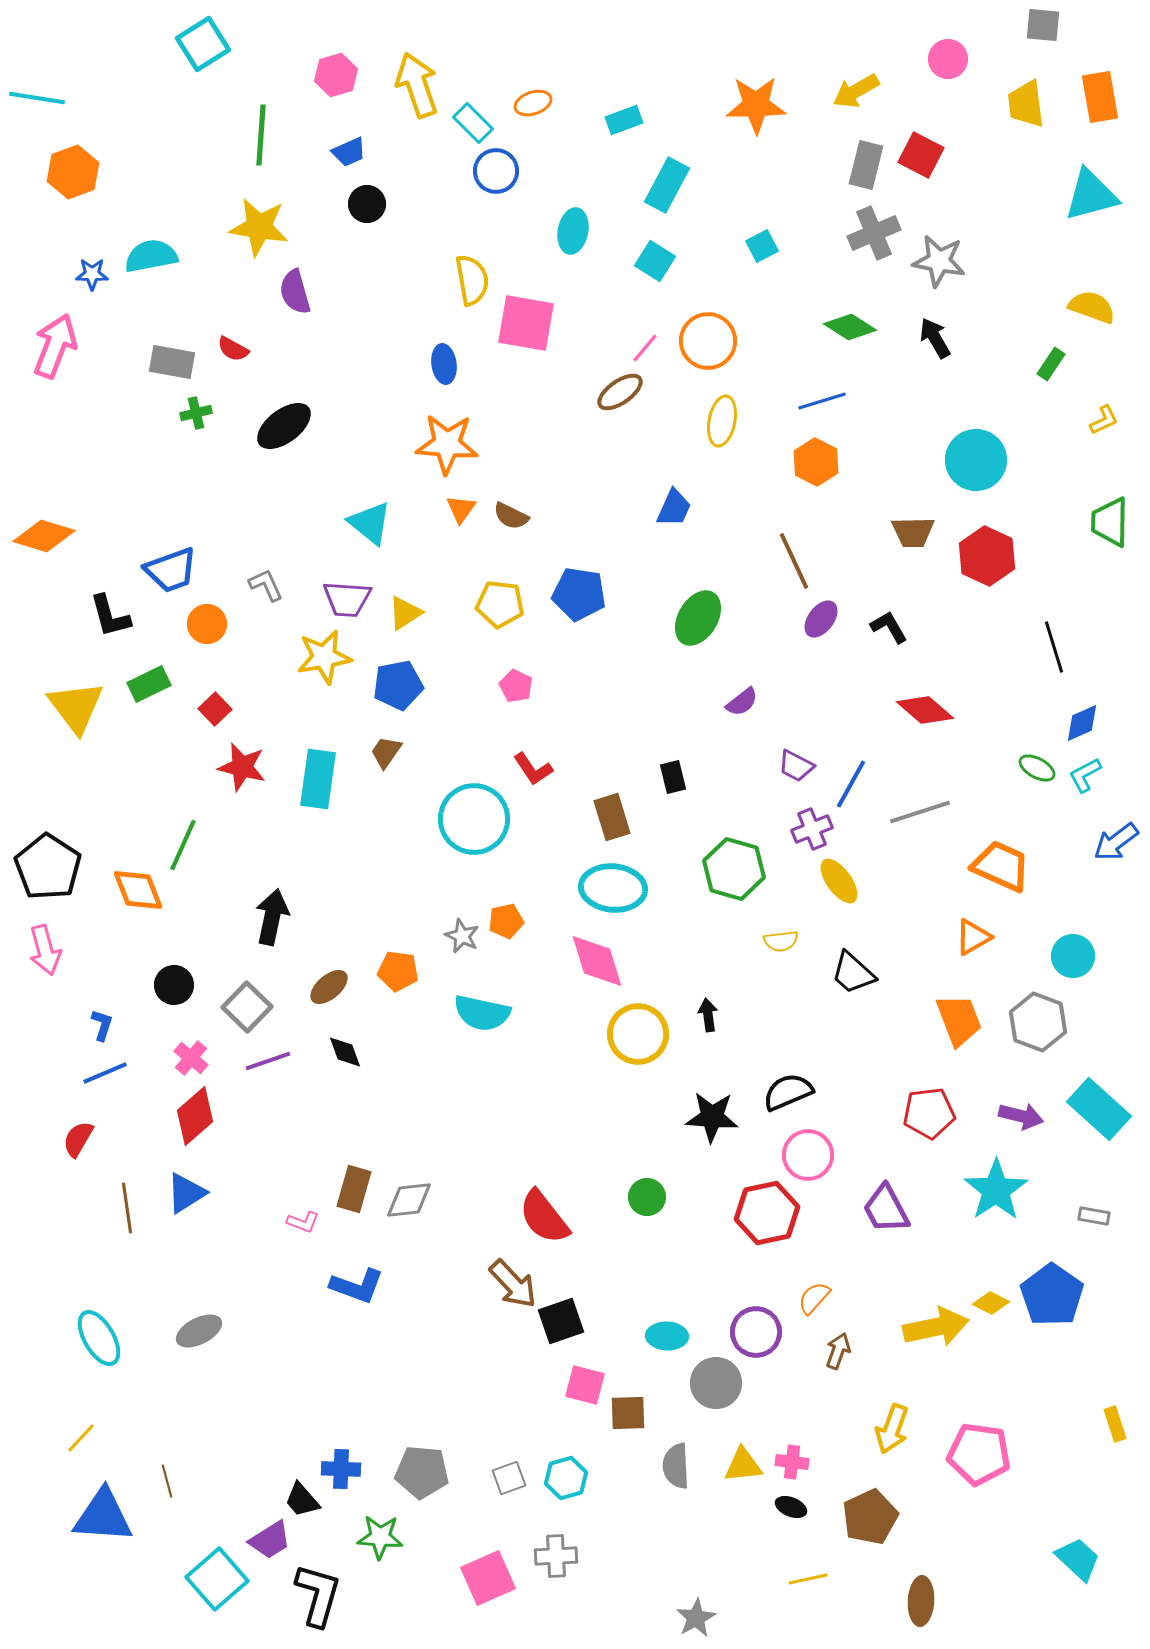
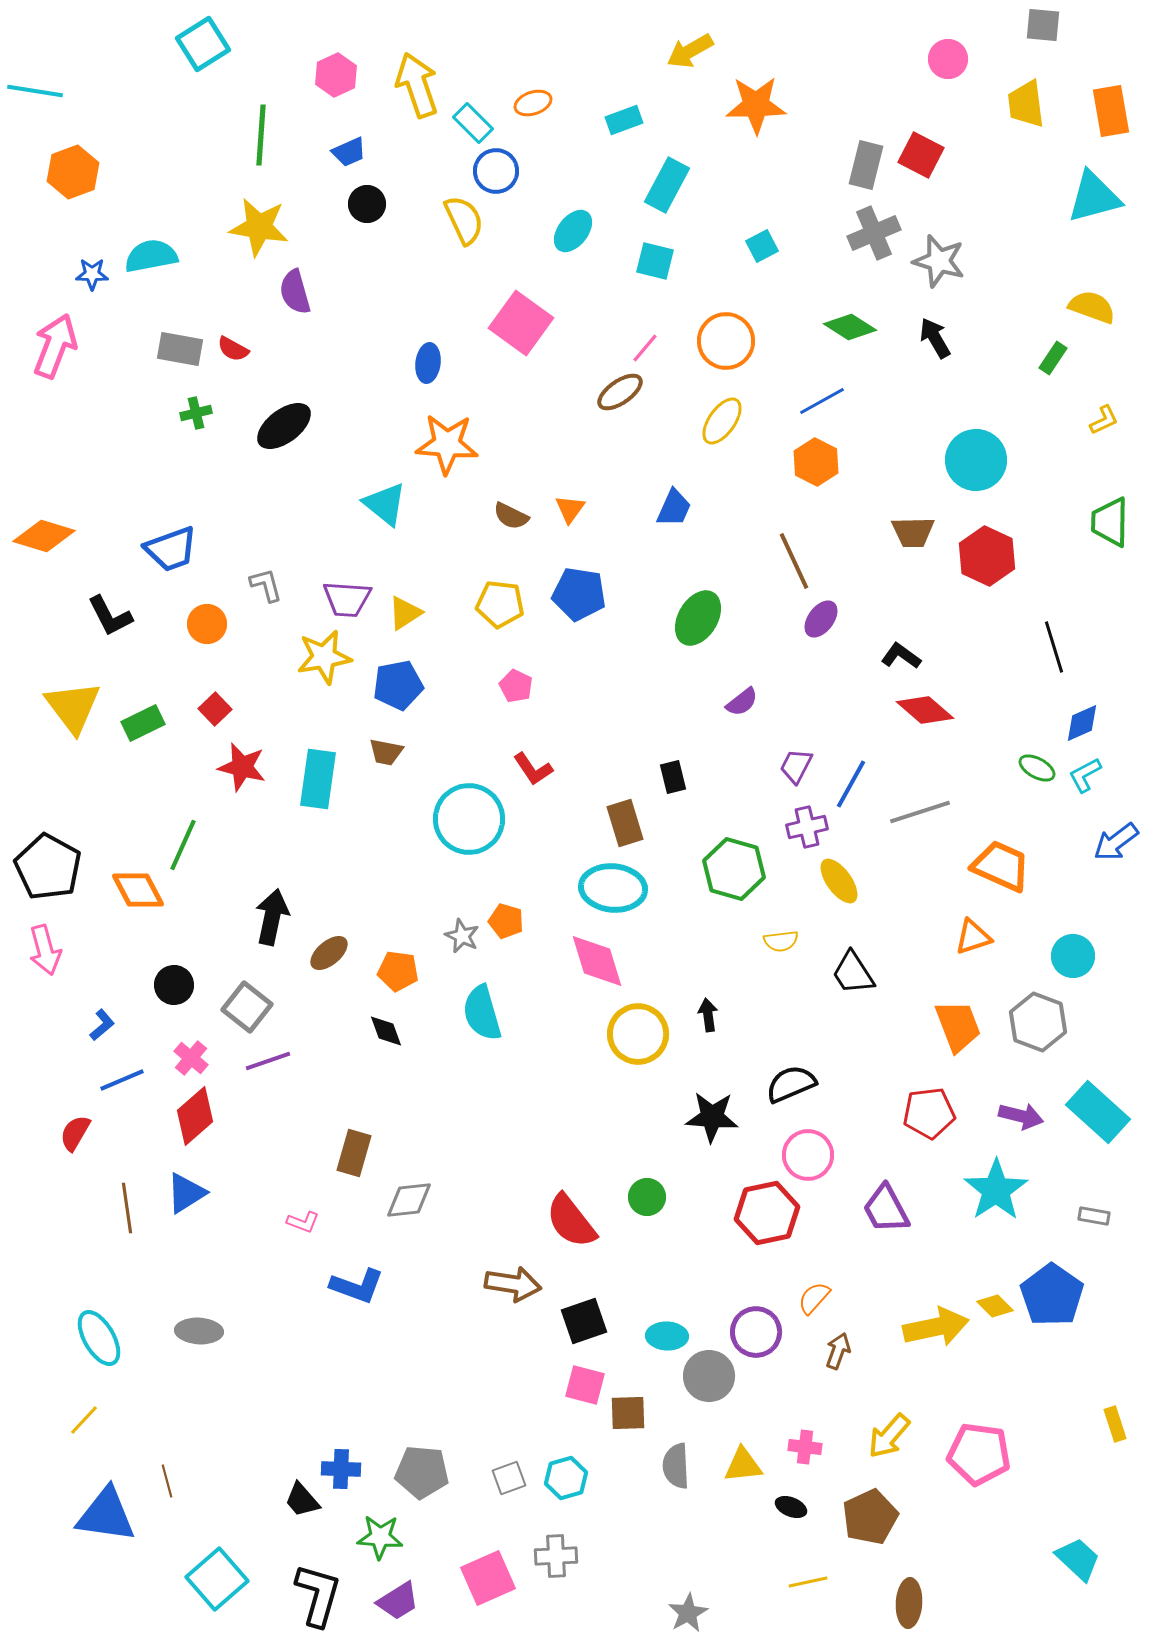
pink hexagon at (336, 75): rotated 9 degrees counterclockwise
yellow arrow at (856, 91): moved 166 px left, 40 px up
orange rectangle at (1100, 97): moved 11 px right, 14 px down
cyan line at (37, 98): moved 2 px left, 7 px up
cyan triangle at (1091, 195): moved 3 px right, 2 px down
cyan ellipse at (573, 231): rotated 27 degrees clockwise
cyan square at (655, 261): rotated 18 degrees counterclockwise
gray star at (939, 261): rotated 6 degrees clockwise
yellow semicircle at (472, 280): moved 8 px left, 60 px up; rotated 15 degrees counterclockwise
pink square at (526, 323): moved 5 px left; rotated 26 degrees clockwise
orange circle at (708, 341): moved 18 px right
gray rectangle at (172, 362): moved 8 px right, 13 px up
blue ellipse at (444, 364): moved 16 px left, 1 px up; rotated 15 degrees clockwise
green rectangle at (1051, 364): moved 2 px right, 6 px up
blue line at (822, 401): rotated 12 degrees counterclockwise
yellow ellipse at (722, 421): rotated 24 degrees clockwise
orange triangle at (461, 509): moved 109 px right
cyan triangle at (370, 523): moved 15 px right, 19 px up
blue trapezoid at (171, 570): moved 21 px up
gray L-shape at (266, 585): rotated 9 degrees clockwise
black L-shape at (110, 616): rotated 12 degrees counterclockwise
black L-shape at (889, 627): moved 12 px right, 29 px down; rotated 24 degrees counterclockwise
green rectangle at (149, 684): moved 6 px left, 39 px down
yellow triangle at (76, 707): moved 3 px left
brown trapezoid at (386, 752): rotated 114 degrees counterclockwise
purple trapezoid at (796, 766): rotated 90 degrees clockwise
brown rectangle at (612, 817): moved 13 px right, 6 px down
cyan circle at (474, 819): moved 5 px left
purple cross at (812, 829): moved 5 px left, 2 px up; rotated 9 degrees clockwise
black pentagon at (48, 867): rotated 4 degrees counterclockwise
orange diamond at (138, 890): rotated 6 degrees counterclockwise
orange pentagon at (506, 921): rotated 28 degrees clockwise
orange triangle at (973, 937): rotated 12 degrees clockwise
black trapezoid at (853, 973): rotated 15 degrees clockwise
brown ellipse at (329, 987): moved 34 px up
gray square at (247, 1007): rotated 6 degrees counterclockwise
cyan semicircle at (482, 1013): rotated 62 degrees clockwise
orange trapezoid at (959, 1020): moved 1 px left, 6 px down
blue L-shape at (102, 1025): rotated 32 degrees clockwise
black diamond at (345, 1052): moved 41 px right, 21 px up
blue line at (105, 1073): moved 17 px right, 7 px down
black semicircle at (788, 1092): moved 3 px right, 8 px up
cyan rectangle at (1099, 1109): moved 1 px left, 3 px down
red semicircle at (78, 1139): moved 3 px left, 6 px up
brown rectangle at (354, 1189): moved 36 px up
red semicircle at (544, 1217): moved 27 px right, 4 px down
brown arrow at (513, 1284): rotated 38 degrees counterclockwise
yellow diamond at (991, 1303): moved 4 px right, 3 px down; rotated 18 degrees clockwise
black square at (561, 1321): moved 23 px right
gray ellipse at (199, 1331): rotated 30 degrees clockwise
gray circle at (716, 1383): moved 7 px left, 7 px up
yellow arrow at (892, 1429): moved 3 px left, 7 px down; rotated 21 degrees clockwise
yellow line at (81, 1438): moved 3 px right, 18 px up
pink cross at (792, 1462): moved 13 px right, 15 px up
blue triangle at (103, 1516): moved 3 px right, 1 px up; rotated 4 degrees clockwise
purple trapezoid at (270, 1540): moved 128 px right, 61 px down
yellow line at (808, 1579): moved 3 px down
brown ellipse at (921, 1601): moved 12 px left, 2 px down
gray star at (696, 1618): moved 8 px left, 5 px up
